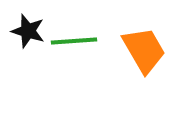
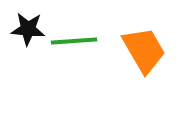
black star: moved 2 px up; rotated 12 degrees counterclockwise
